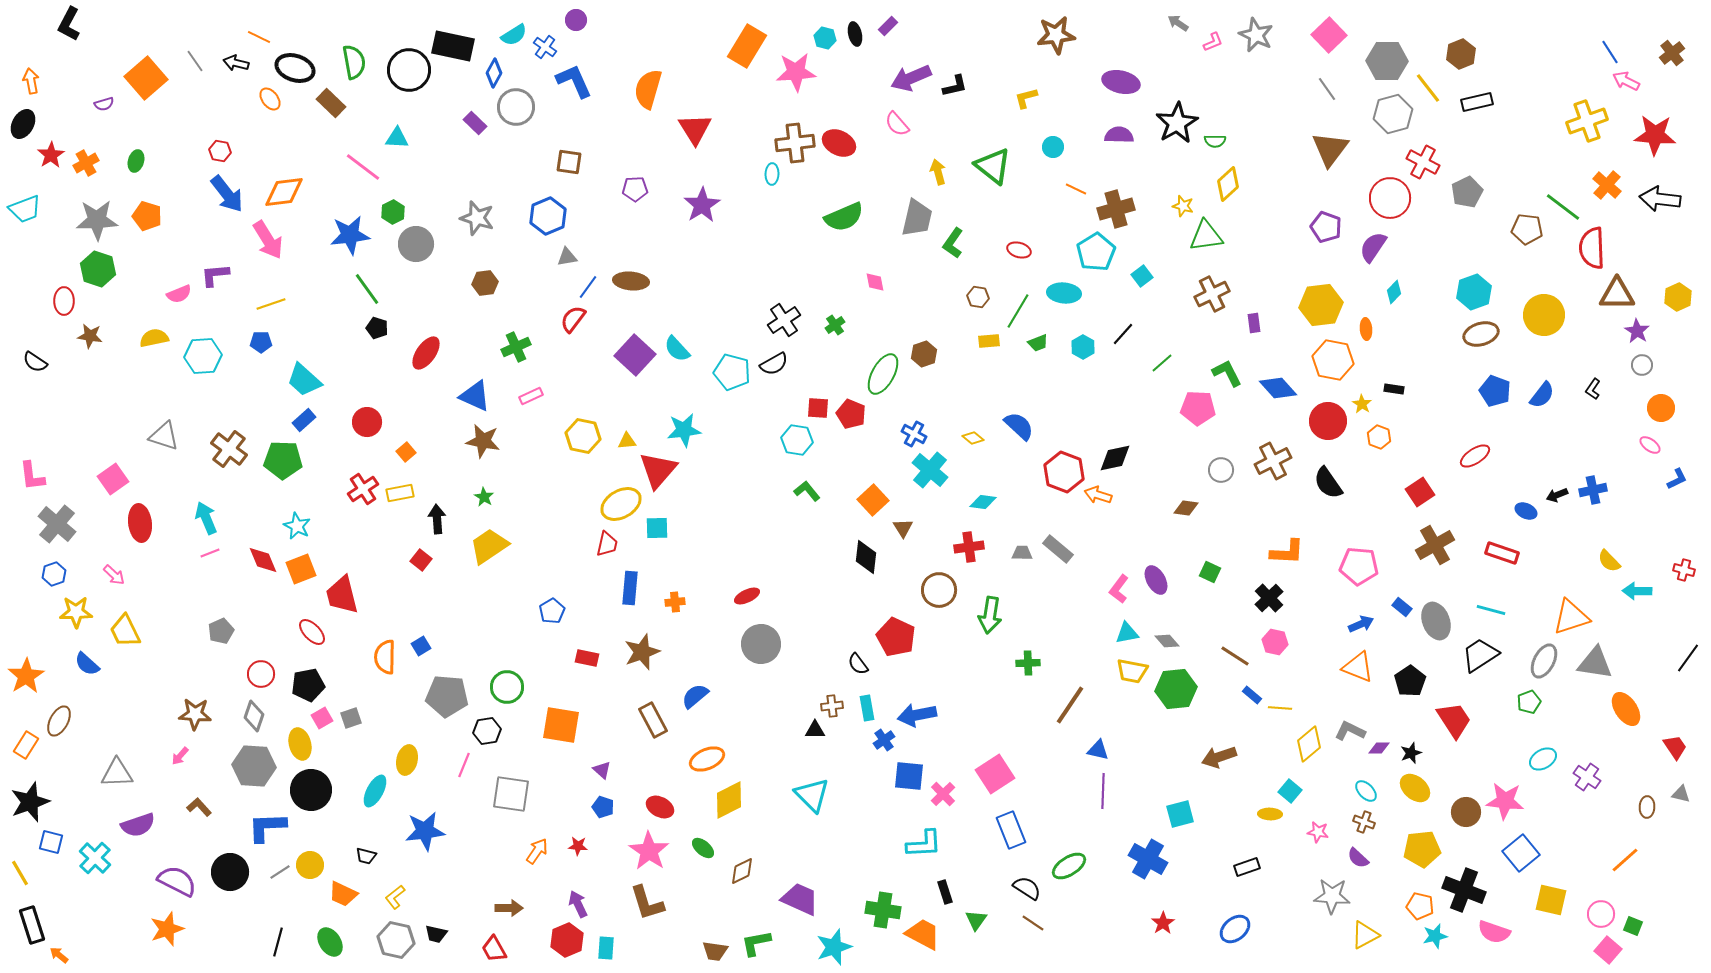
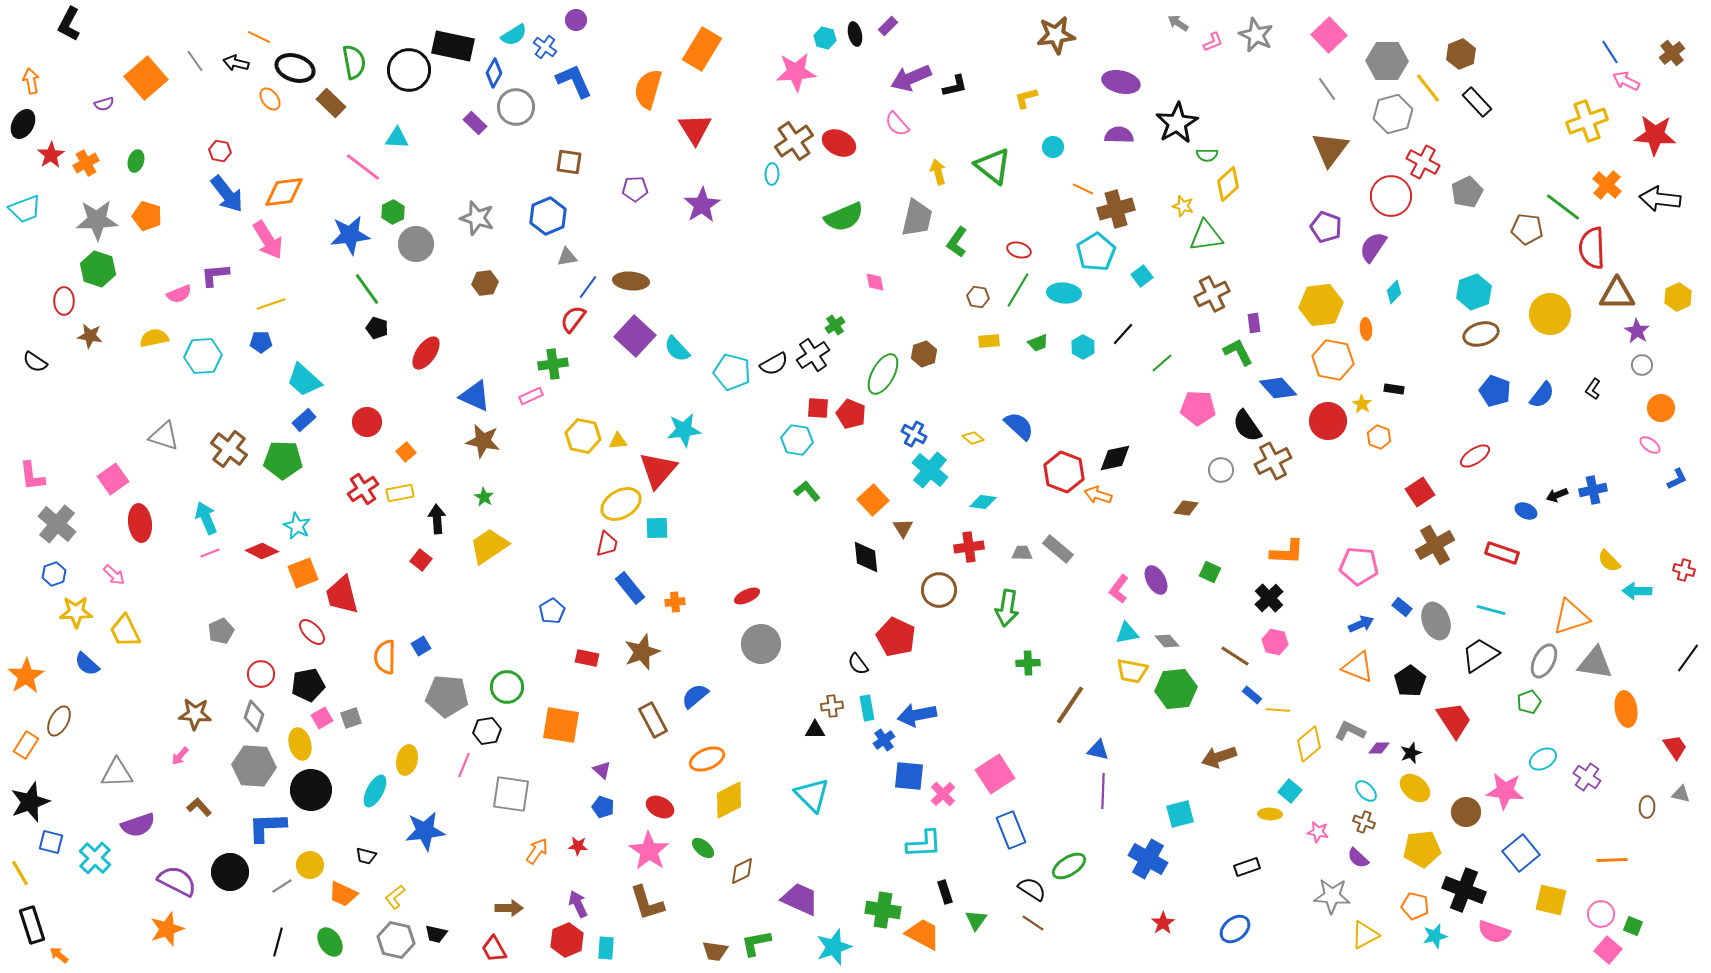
orange rectangle at (747, 46): moved 45 px left, 3 px down
black rectangle at (1477, 102): rotated 60 degrees clockwise
green semicircle at (1215, 141): moved 8 px left, 14 px down
brown cross at (795, 143): moved 1 px left, 2 px up; rotated 27 degrees counterclockwise
orange line at (1076, 189): moved 7 px right
red circle at (1390, 198): moved 1 px right, 2 px up
green L-shape at (953, 243): moved 4 px right, 1 px up
green line at (1018, 311): moved 21 px up
yellow circle at (1544, 315): moved 6 px right, 1 px up
black cross at (784, 320): moved 29 px right, 35 px down
green cross at (516, 347): moved 37 px right, 17 px down; rotated 16 degrees clockwise
purple square at (635, 355): moved 19 px up
green L-shape at (1227, 373): moved 11 px right, 21 px up
yellow triangle at (627, 441): moved 9 px left
black semicircle at (1328, 483): moved 81 px left, 57 px up
black diamond at (866, 557): rotated 12 degrees counterclockwise
red diamond at (263, 560): moved 1 px left, 9 px up; rotated 40 degrees counterclockwise
orange square at (301, 569): moved 2 px right, 4 px down
blue rectangle at (630, 588): rotated 44 degrees counterclockwise
green arrow at (990, 615): moved 17 px right, 7 px up
yellow line at (1280, 708): moved 2 px left, 2 px down
orange ellipse at (1626, 709): rotated 24 degrees clockwise
pink star at (1505, 801): moved 10 px up
orange line at (1625, 860): moved 13 px left; rotated 40 degrees clockwise
gray line at (280, 872): moved 2 px right, 14 px down
black semicircle at (1027, 888): moved 5 px right, 1 px down
orange pentagon at (1420, 906): moved 5 px left
